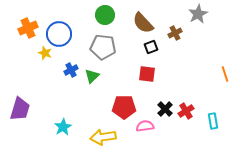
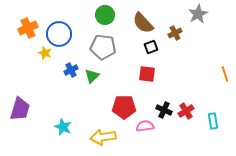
black cross: moved 1 px left, 1 px down; rotated 21 degrees counterclockwise
cyan star: rotated 18 degrees counterclockwise
